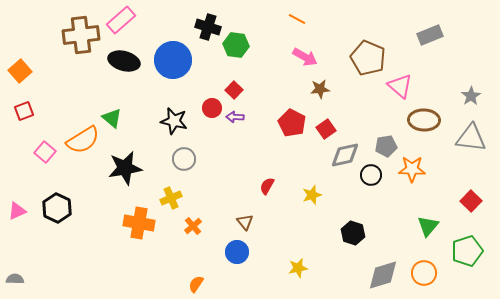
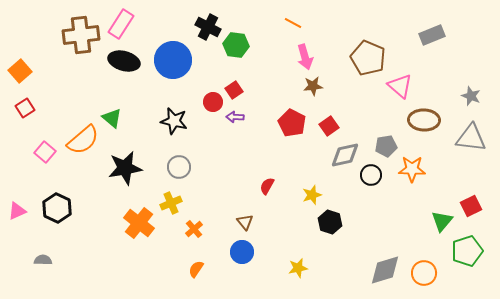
orange line at (297, 19): moved 4 px left, 4 px down
pink rectangle at (121, 20): moved 4 px down; rotated 16 degrees counterclockwise
black cross at (208, 27): rotated 10 degrees clockwise
gray rectangle at (430, 35): moved 2 px right
pink arrow at (305, 57): rotated 45 degrees clockwise
brown star at (320, 89): moved 7 px left, 3 px up
red square at (234, 90): rotated 12 degrees clockwise
gray star at (471, 96): rotated 18 degrees counterclockwise
red circle at (212, 108): moved 1 px right, 6 px up
red square at (24, 111): moved 1 px right, 3 px up; rotated 12 degrees counterclockwise
red square at (326, 129): moved 3 px right, 3 px up
orange semicircle at (83, 140): rotated 8 degrees counterclockwise
gray circle at (184, 159): moved 5 px left, 8 px down
yellow cross at (171, 198): moved 5 px down
red square at (471, 201): moved 5 px down; rotated 20 degrees clockwise
orange cross at (139, 223): rotated 28 degrees clockwise
orange cross at (193, 226): moved 1 px right, 3 px down
green triangle at (428, 226): moved 14 px right, 5 px up
black hexagon at (353, 233): moved 23 px left, 11 px up
blue circle at (237, 252): moved 5 px right
gray diamond at (383, 275): moved 2 px right, 5 px up
gray semicircle at (15, 279): moved 28 px right, 19 px up
orange semicircle at (196, 284): moved 15 px up
